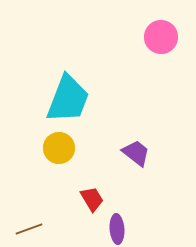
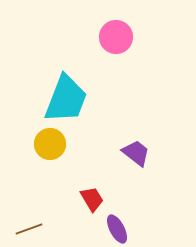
pink circle: moved 45 px left
cyan trapezoid: moved 2 px left
yellow circle: moved 9 px left, 4 px up
purple ellipse: rotated 24 degrees counterclockwise
